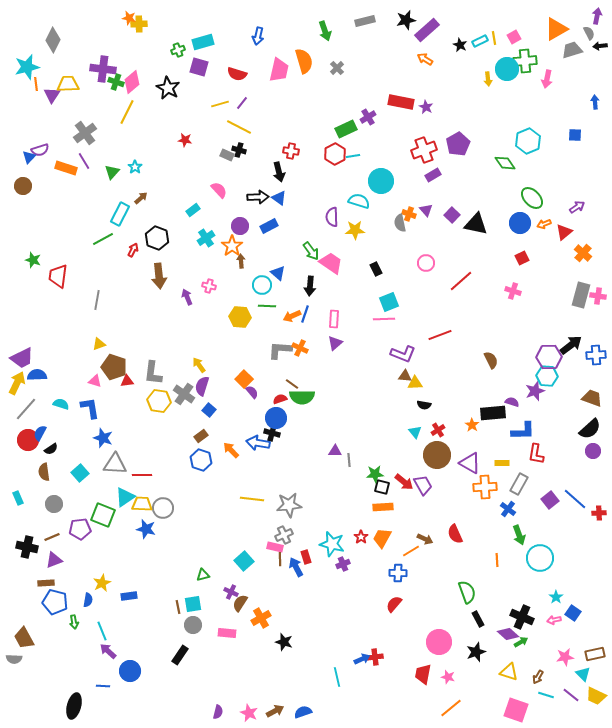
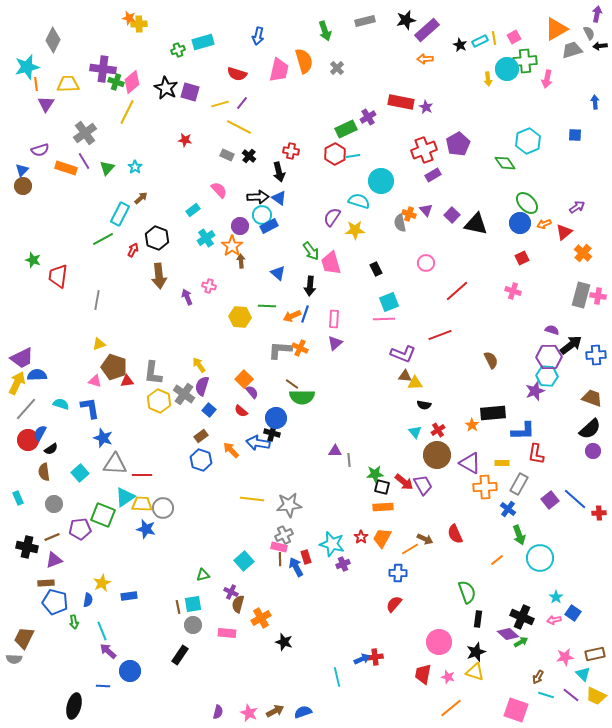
purple arrow at (597, 16): moved 2 px up
orange arrow at (425, 59): rotated 35 degrees counterclockwise
purple square at (199, 67): moved 9 px left, 25 px down
black star at (168, 88): moved 2 px left
purple triangle at (52, 95): moved 6 px left, 9 px down
black cross at (239, 150): moved 10 px right, 6 px down; rotated 24 degrees clockwise
blue triangle at (29, 157): moved 7 px left, 13 px down
green triangle at (112, 172): moved 5 px left, 4 px up
green ellipse at (532, 198): moved 5 px left, 5 px down
purple semicircle at (332, 217): rotated 36 degrees clockwise
pink trapezoid at (331, 263): rotated 140 degrees counterclockwise
red line at (461, 281): moved 4 px left, 10 px down
cyan circle at (262, 285): moved 70 px up
red semicircle at (280, 399): moved 39 px left, 12 px down; rotated 120 degrees counterclockwise
yellow hexagon at (159, 401): rotated 15 degrees clockwise
purple semicircle at (512, 402): moved 40 px right, 72 px up
pink rectangle at (275, 547): moved 4 px right
orange line at (411, 551): moved 1 px left, 2 px up
orange line at (497, 560): rotated 56 degrees clockwise
brown semicircle at (240, 603): moved 2 px left, 1 px down; rotated 18 degrees counterclockwise
black rectangle at (478, 619): rotated 35 degrees clockwise
brown trapezoid at (24, 638): rotated 55 degrees clockwise
yellow triangle at (509, 672): moved 34 px left
